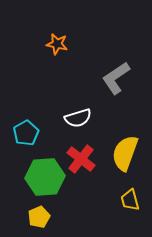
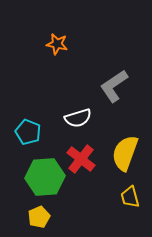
gray L-shape: moved 2 px left, 8 px down
cyan pentagon: moved 2 px right, 1 px up; rotated 20 degrees counterclockwise
yellow trapezoid: moved 3 px up
